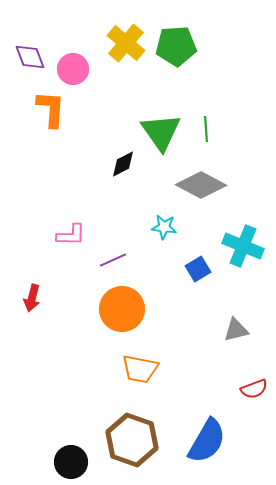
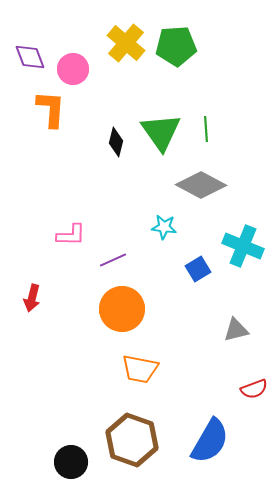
black diamond: moved 7 px left, 22 px up; rotated 48 degrees counterclockwise
blue semicircle: moved 3 px right
